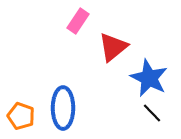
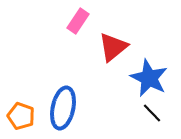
blue ellipse: rotated 12 degrees clockwise
